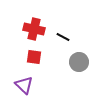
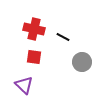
gray circle: moved 3 px right
